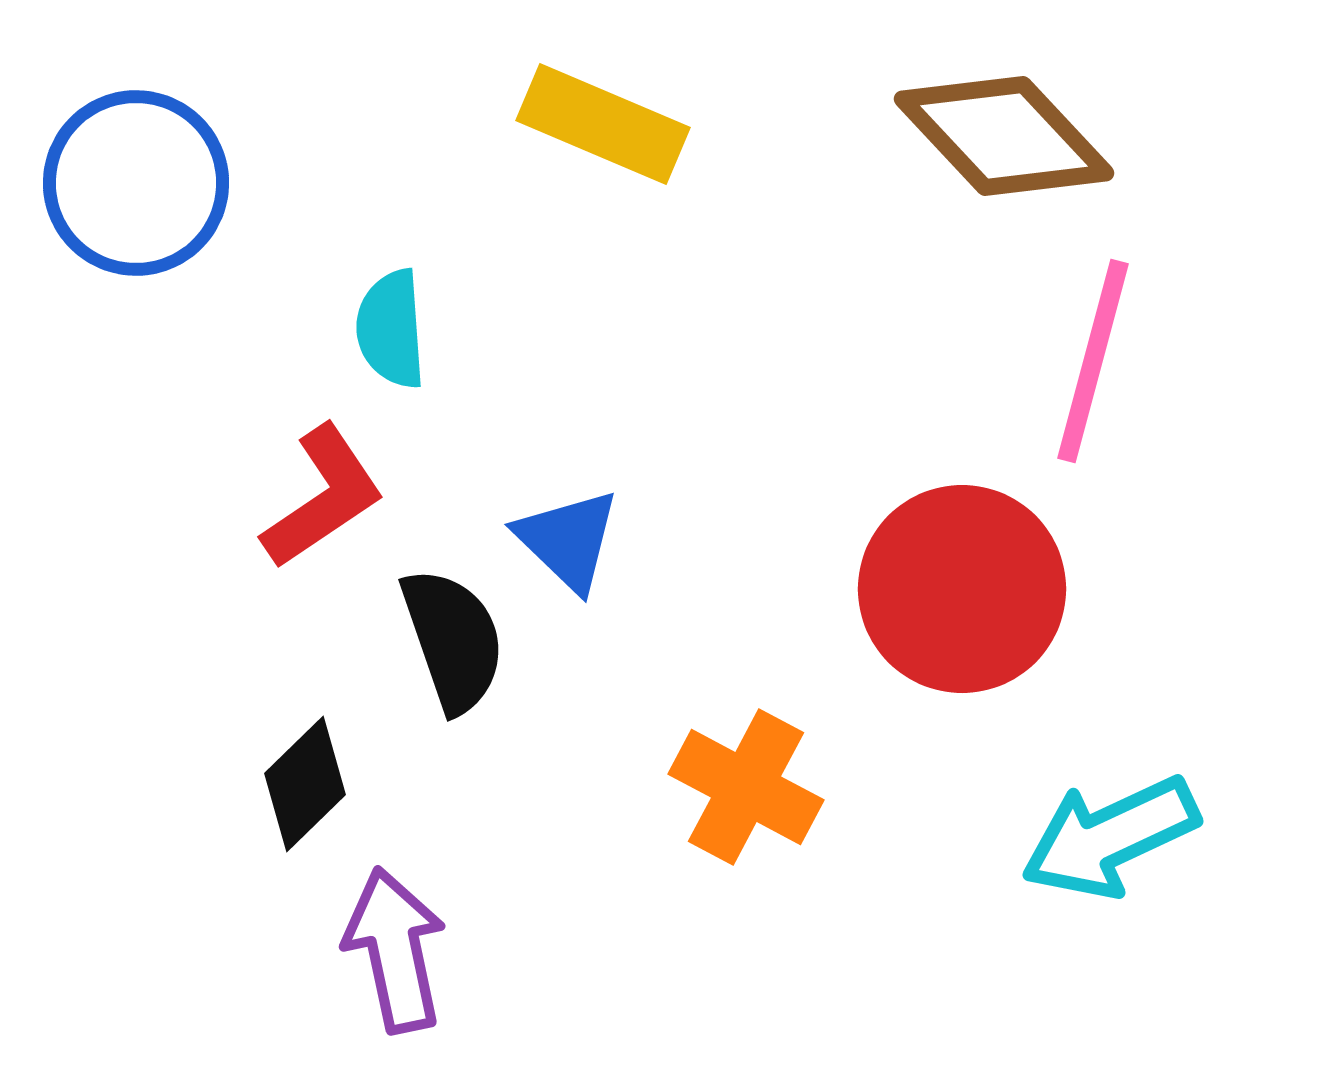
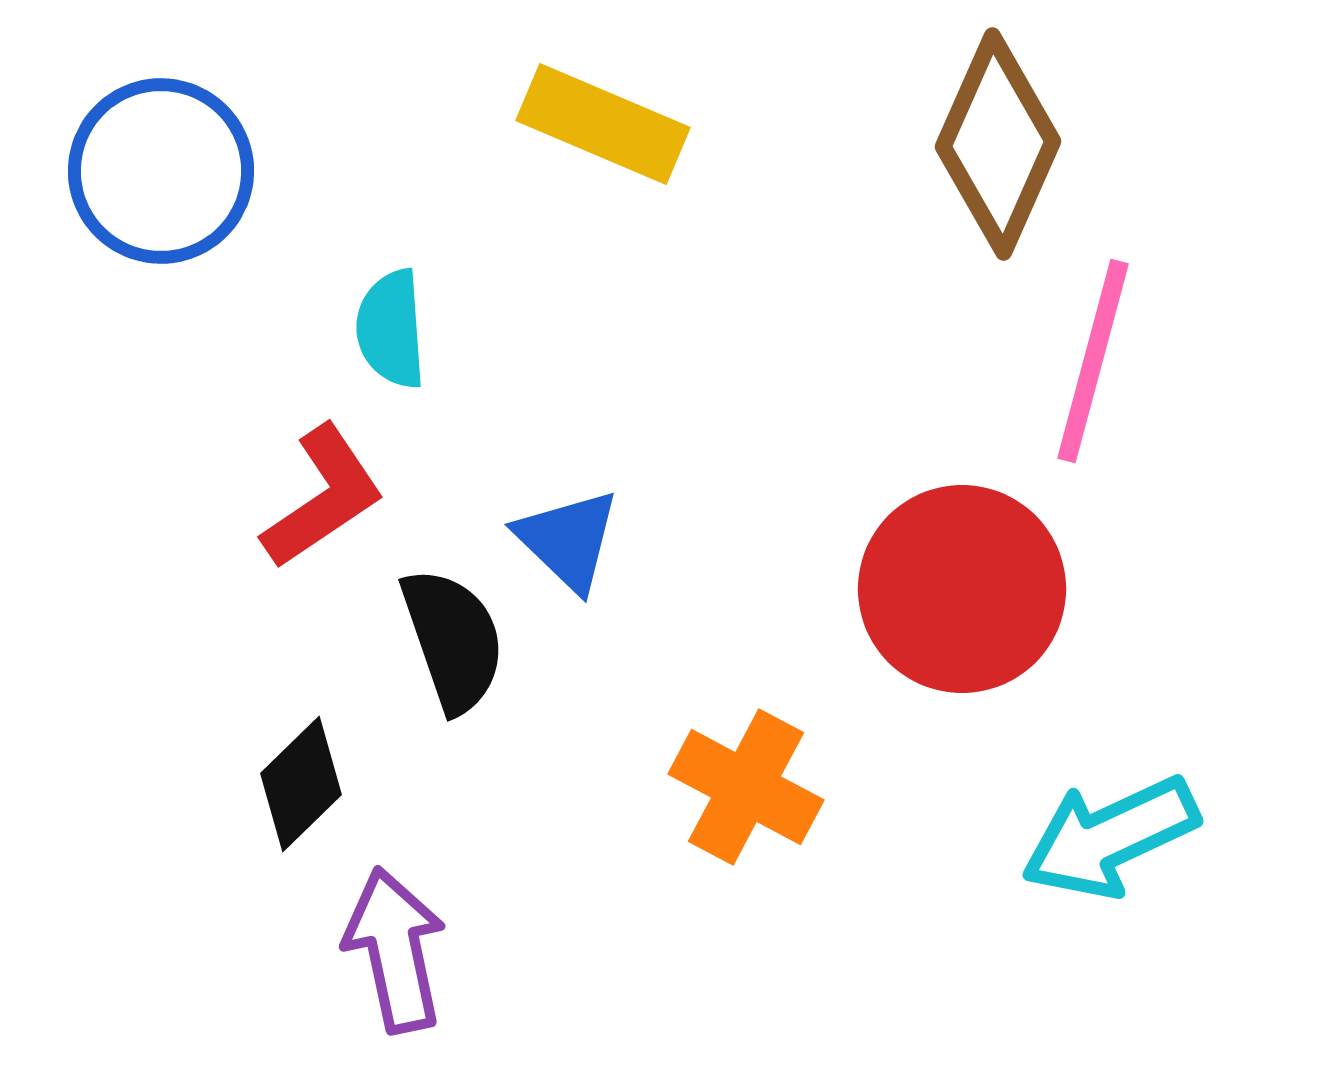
brown diamond: moved 6 px left, 8 px down; rotated 67 degrees clockwise
blue circle: moved 25 px right, 12 px up
black diamond: moved 4 px left
